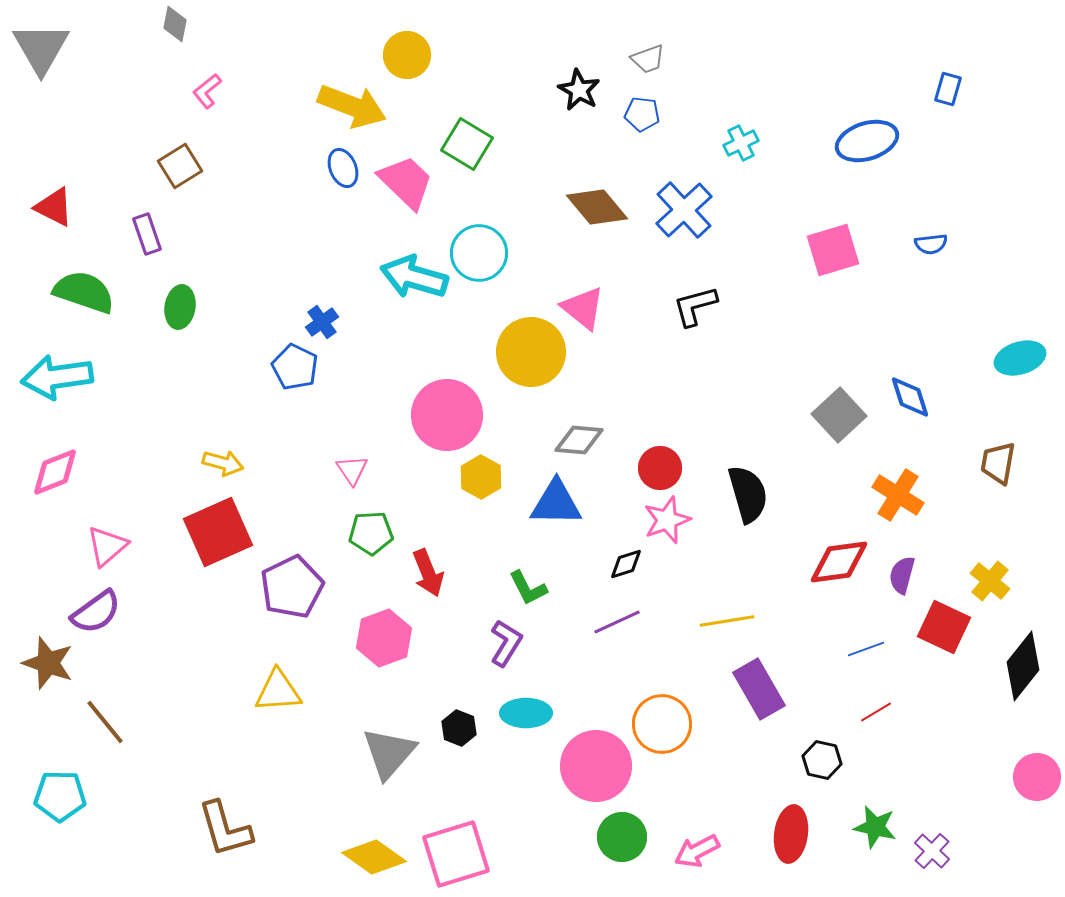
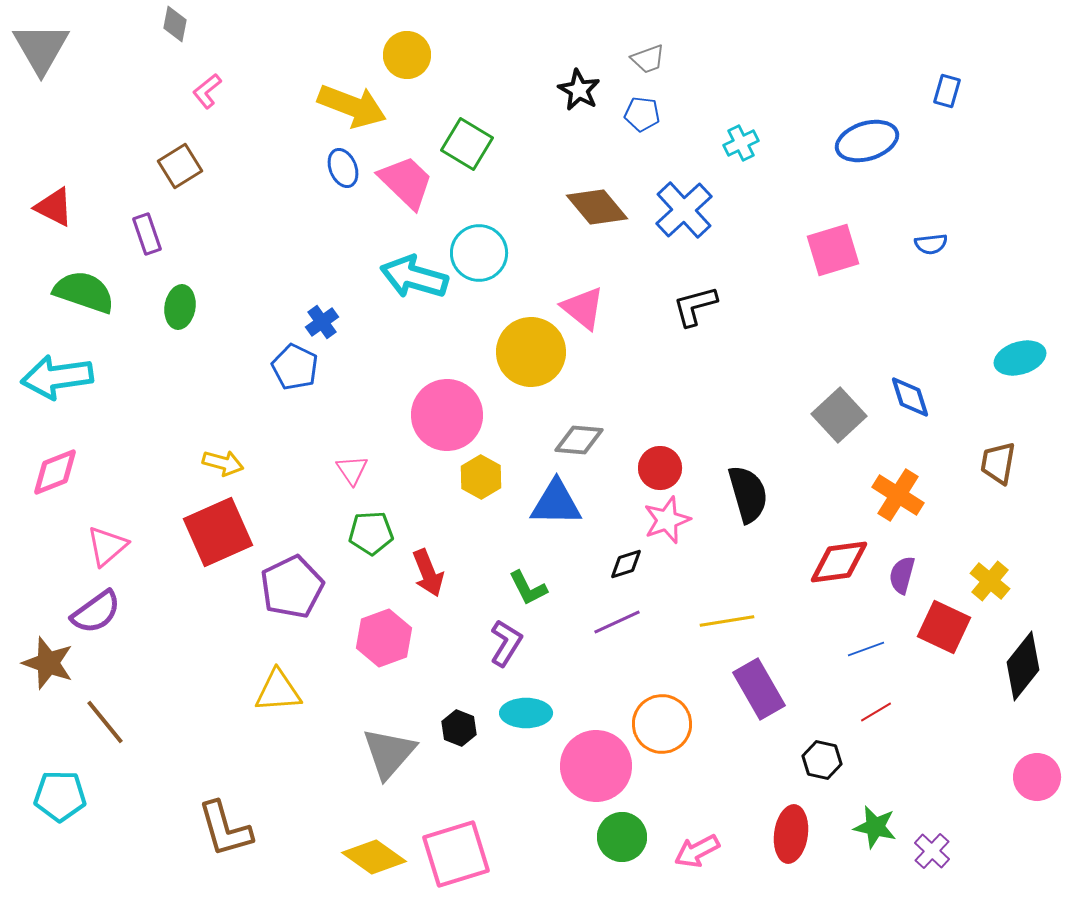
blue rectangle at (948, 89): moved 1 px left, 2 px down
